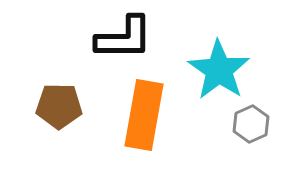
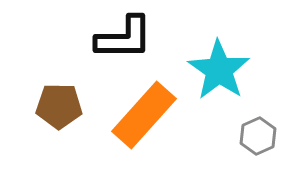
orange rectangle: rotated 32 degrees clockwise
gray hexagon: moved 7 px right, 12 px down
